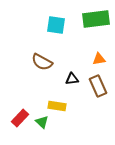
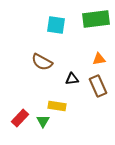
green triangle: moved 1 px right, 1 px up; rotated 16 degrees clockwise
